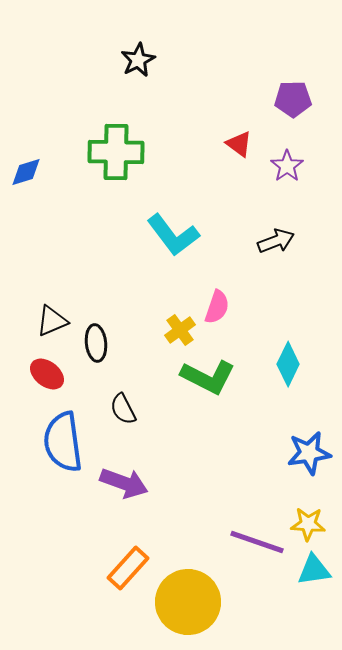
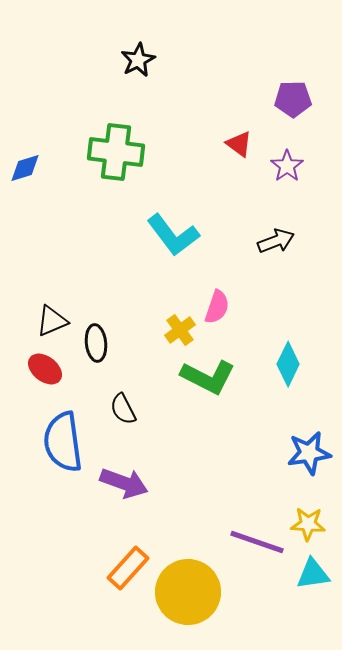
green cross: rotated 6 degrees clockwise
blue diamond: moved 1 px left, 4 px up
red ellipse: moved 2 px left, 5 px up
cyan triangle: moved 1 px left, 4 px down
yellow circle: moved 10 px up
